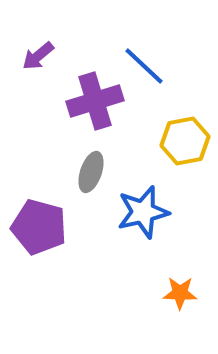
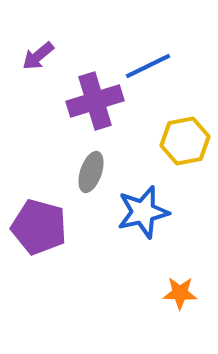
blue line: moved 4 px right; rotated 69 degrees counterclockwise
